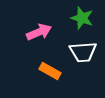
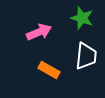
white trapezoid: moved 3 px right, 4 px down; rotated 80 degrees counterclockwise
orange rectangle: moved 1 px left, 1 px up
